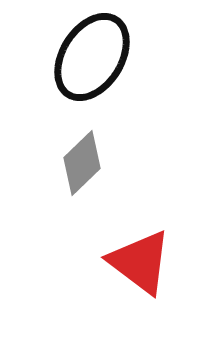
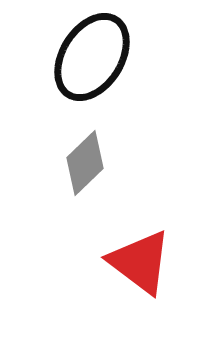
gray diamond: moved 3 px right
